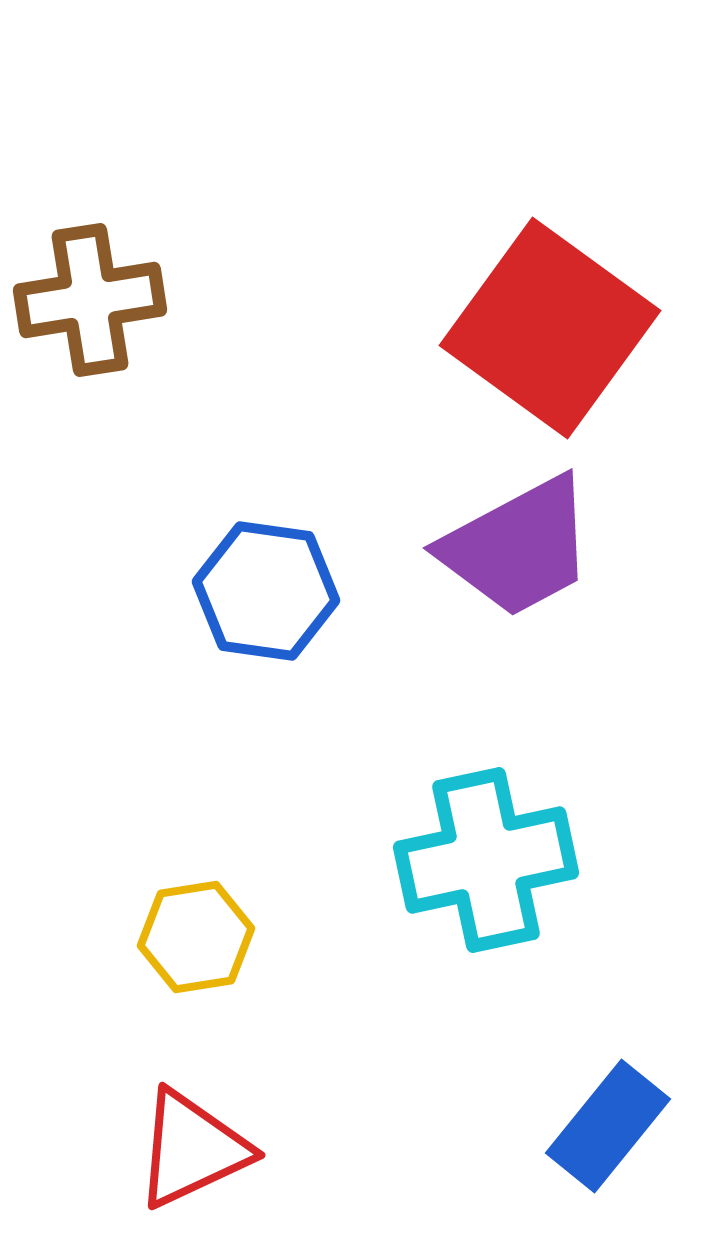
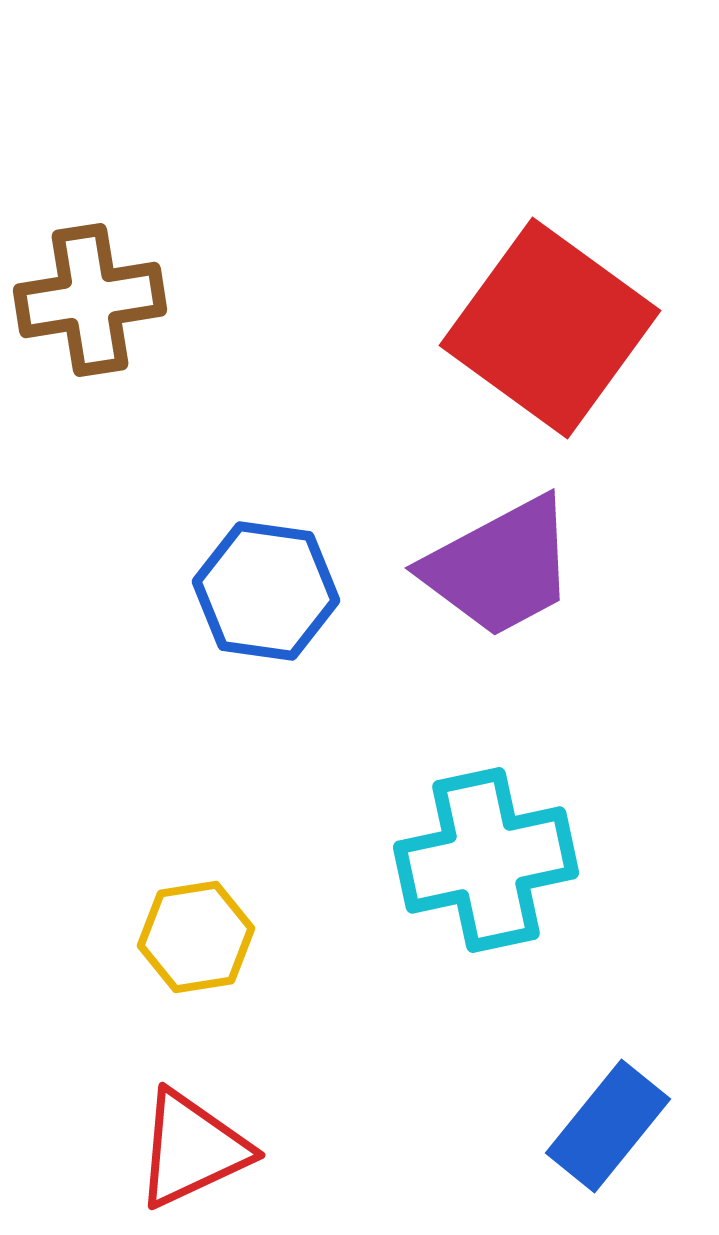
purple trapezoid: moved 18 px left, 20 px down
